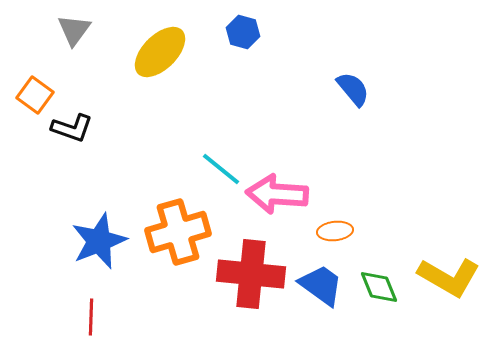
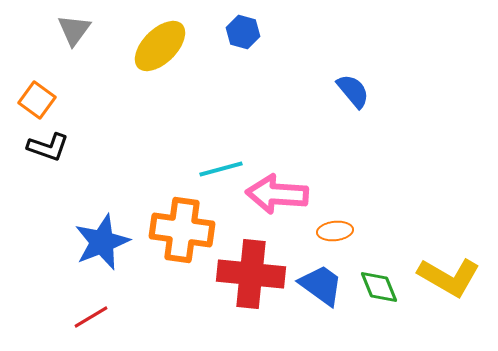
yellow ellipse: moved 6 px up
blue semicircle: moved 2 px down
orange square: moved 2 px right, 5 px down
black L-shape: moved 24 px left, 19 px down
cyan line: rotated 54 degrees counterclockwise
orange cross: moved 4 px right, 2 px up; rotated 24 degrees clockwise
blue star: moved 3 px right, 1 px down
red line: rotated 57 degrees clockwise
